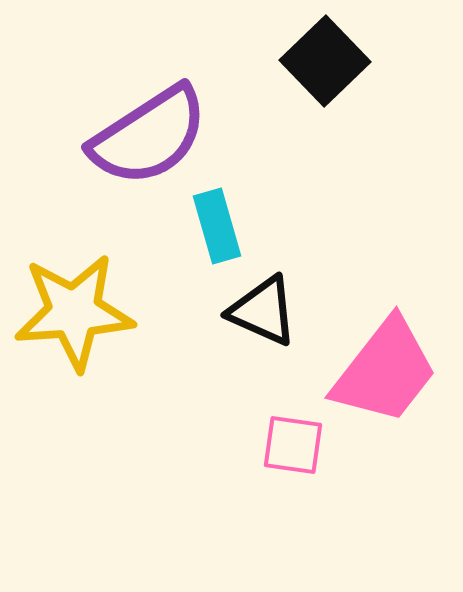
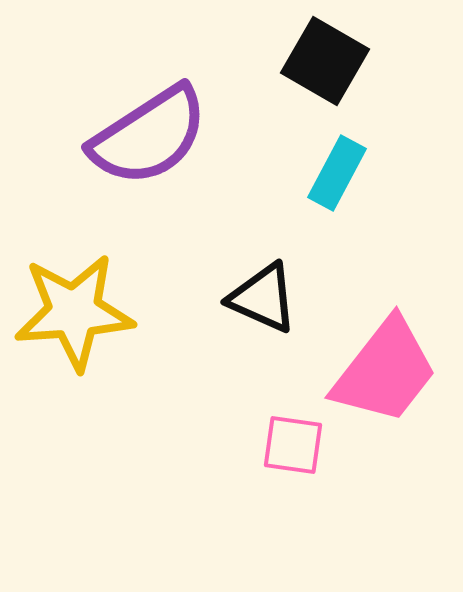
black square: rotated 16 degrees counterclockwise
cyan rectangle: moved 120 px right, 53 px up; rotated 44 degrees clockwise
black triangle: moved 13 px up
